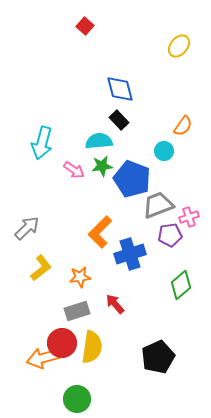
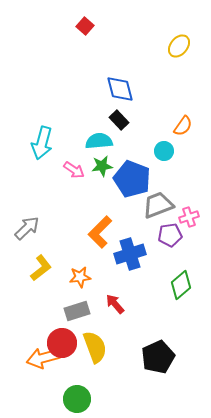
yellow semicircle: moved 3 px right; rotated 28 degrees counterclockwise
